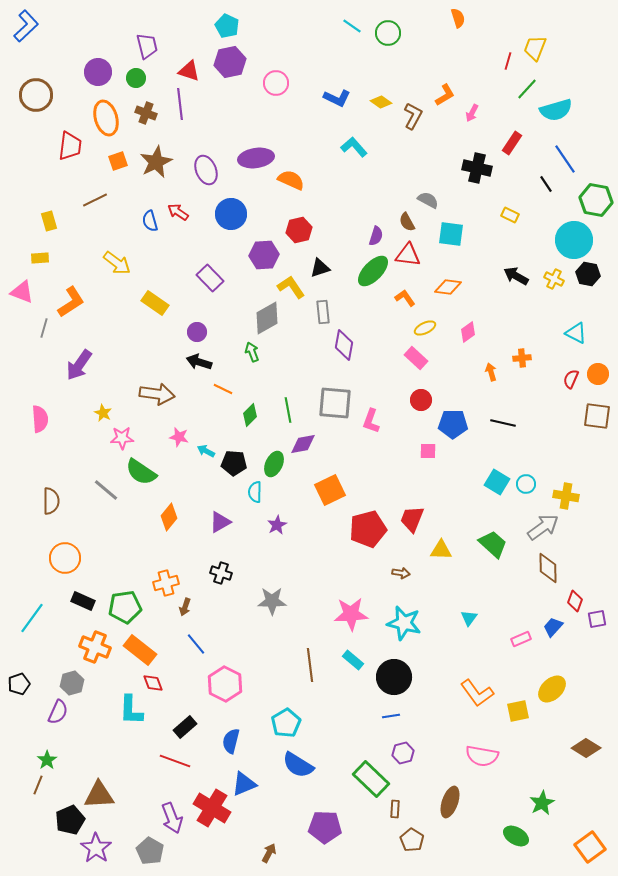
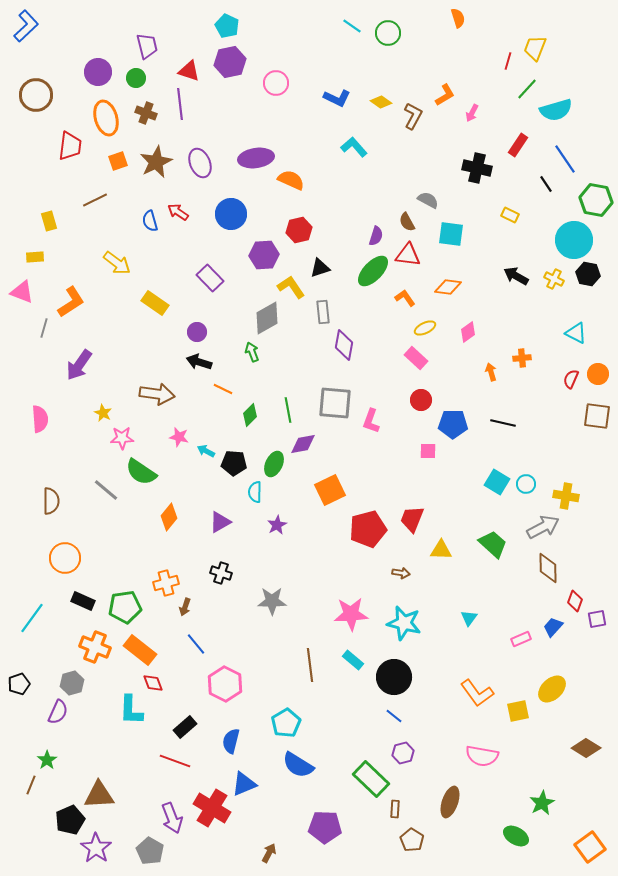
red rectangle at (512, 143): moved 6 px right, 2 px down
purple ellipse at (206, 170): moved 6 px left, 7 px up
yellow rectangle at (40, 258): moved 5 px left, 1 px up
gray arrow at (543, 527): rotated 8 degrees clockwise
blue line at (391, 716): moved 3 px right; rotated 48 degrees clockwise
brown line at (38, 785): moved 7 px left
